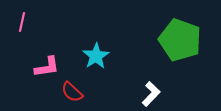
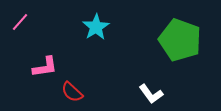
pink line: moved 2 px left; rotated 30 degrees clockwise
cyan star: moved 29 px up
pink L-shape: moved 2 px left
white L-shape: rotated 100 degrees clockwise
